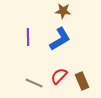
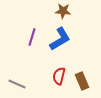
purple line: moved 4 px right; rotated 18 degrees clockwise
red semicircle: rotated 30 degrees counterclockwise
gray line: moved 17 px left, 1 px down
